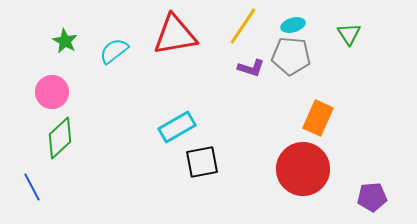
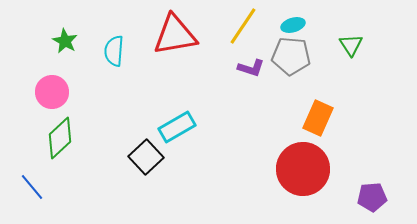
green triangle: moved 2 px right, 11 px down
cyan semicircle: rotated 48 degrees counterclockwise
black square: moved 56 px left, 5 px up; rotated 32 degrees counterclockwise
blue line: rotated 12 degrees counterclockwise
